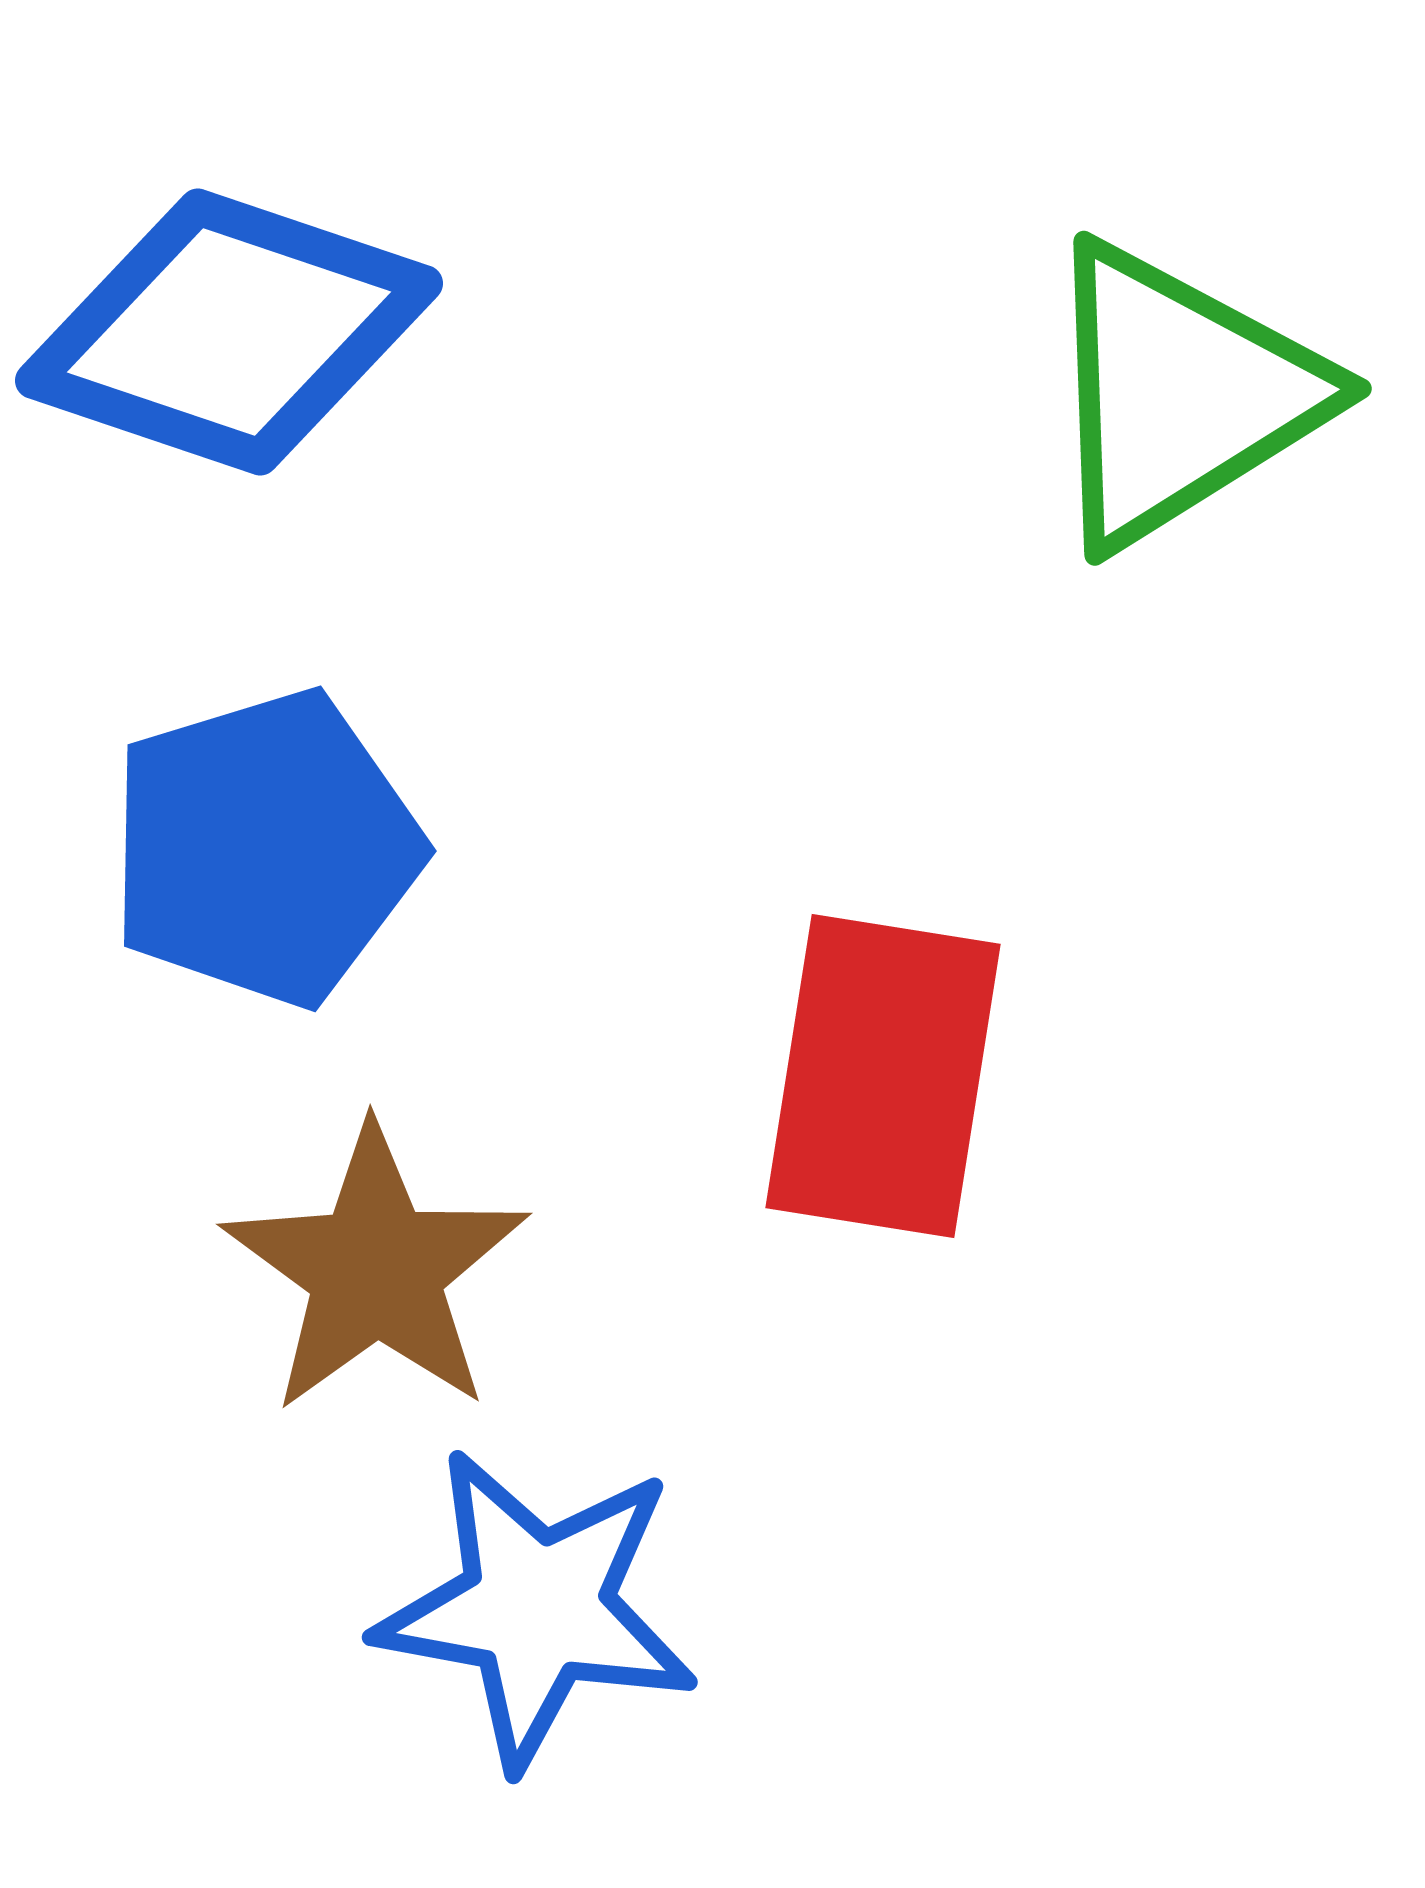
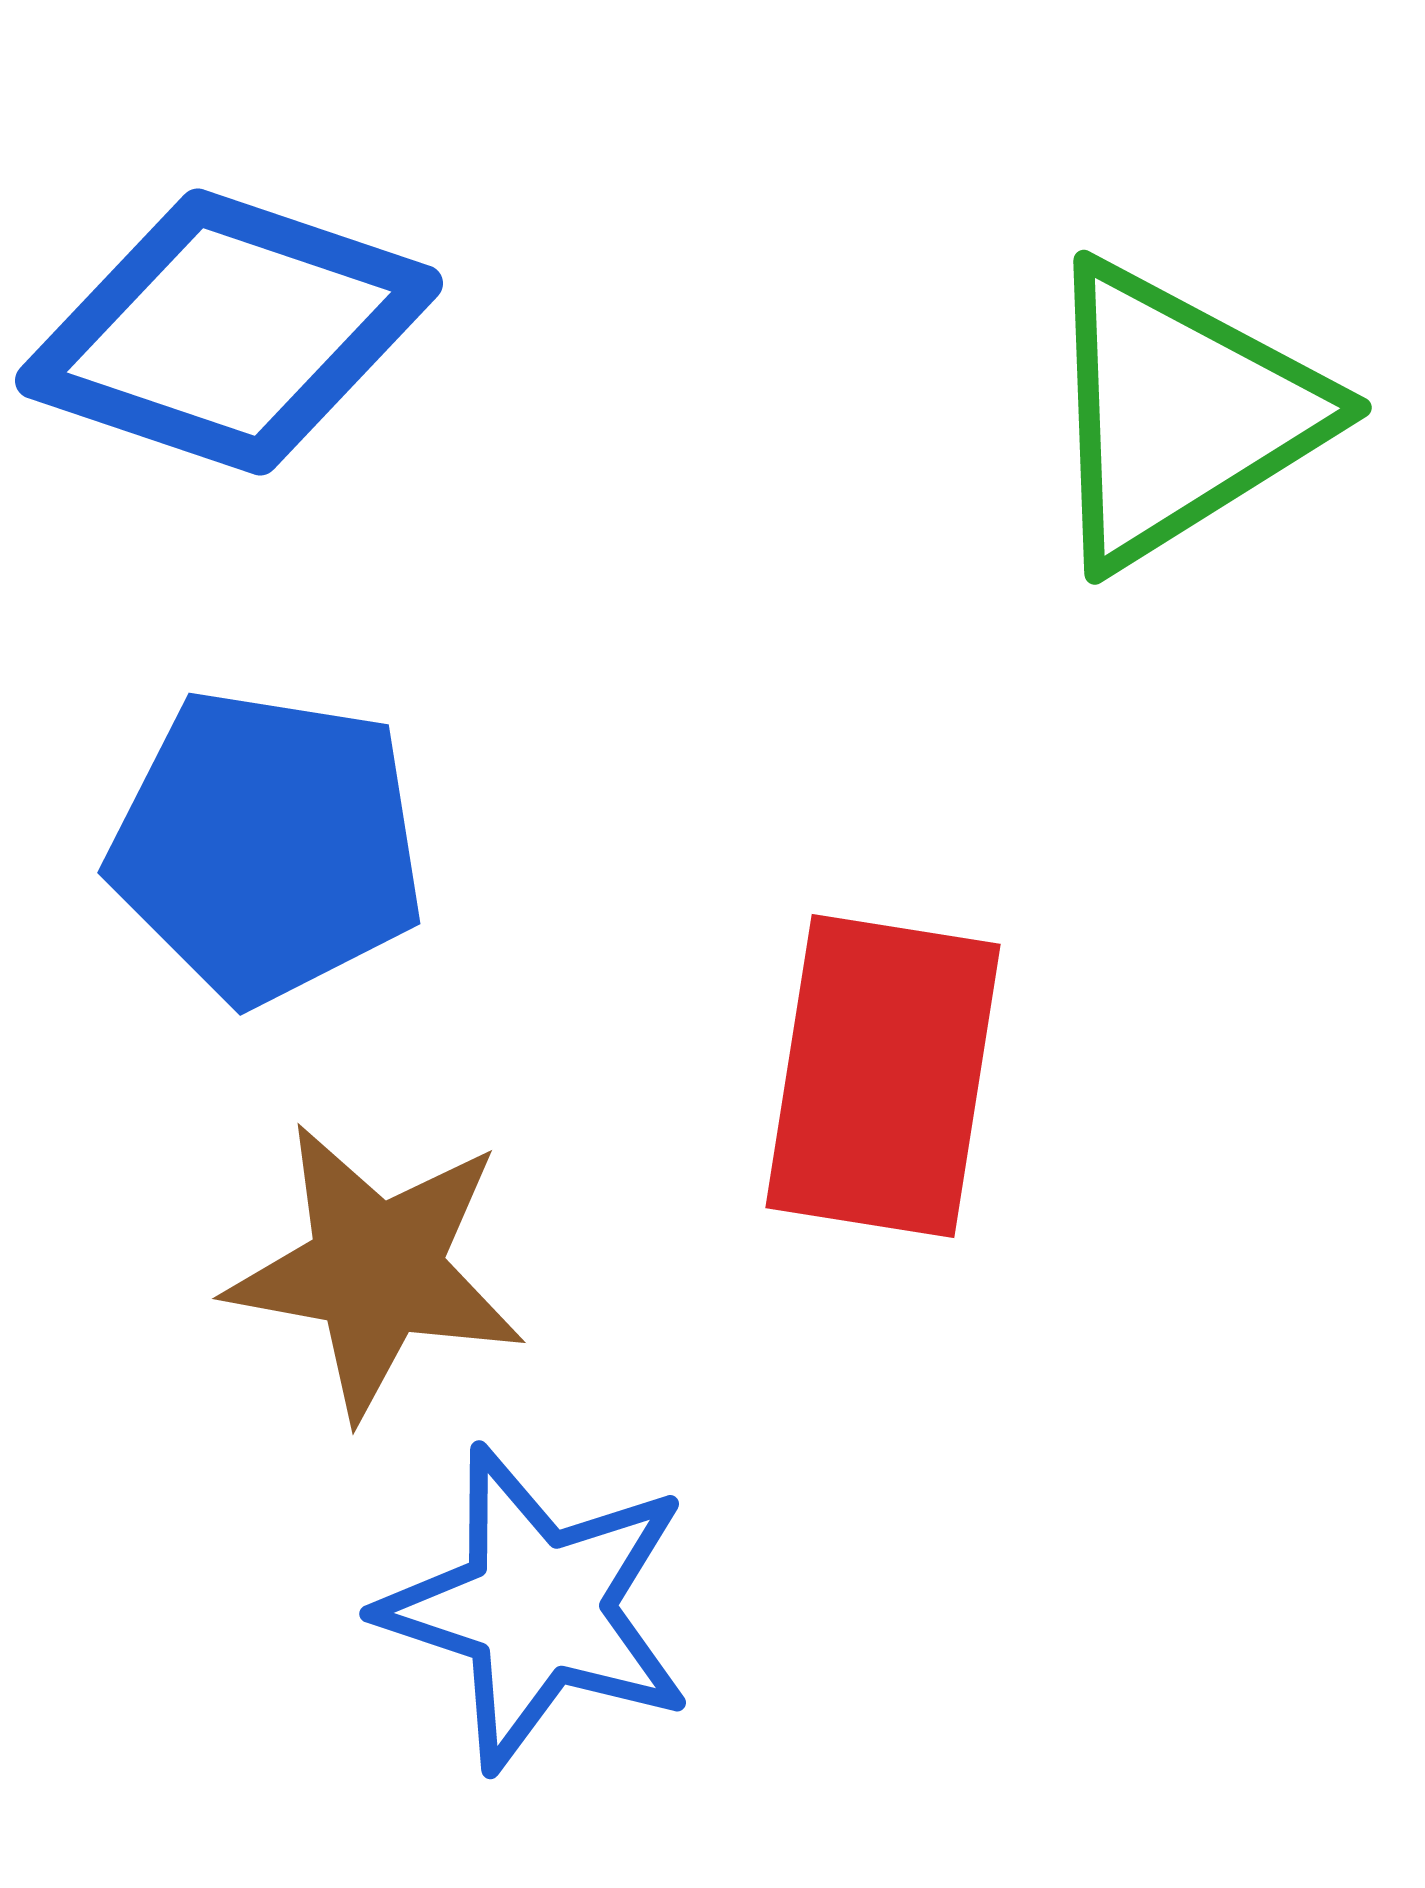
green triangle: moved 19 px down
blue pentagon: moved 2 px right, 2 px up; rotated 26 degrees clockwise
brown star: rotated 26 degrees counterclockwise
blue star: rotated 8 degrees clockwise
